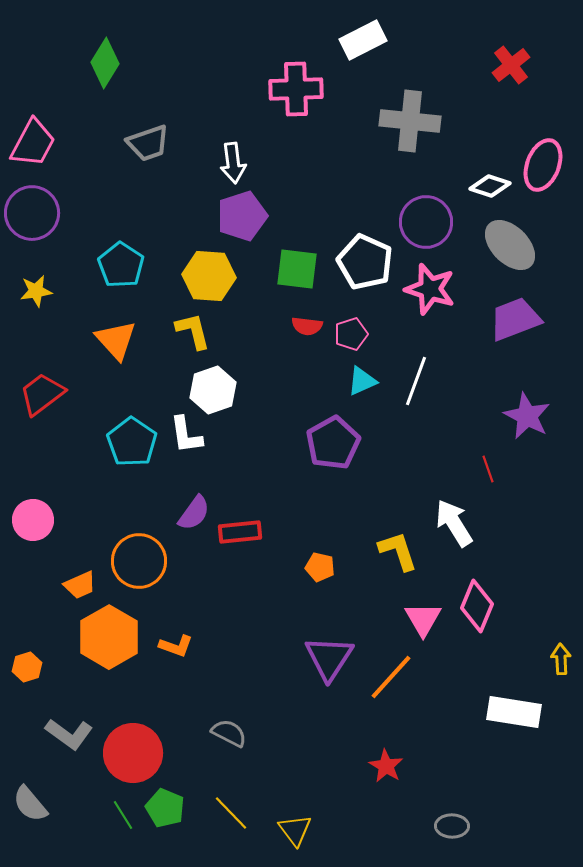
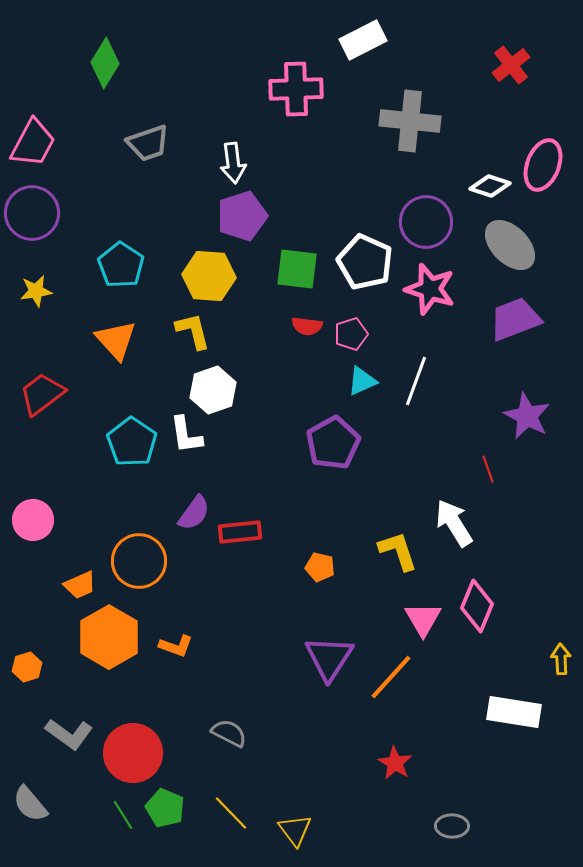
red star at (386, 766): moved 9 px right, 3 px up
